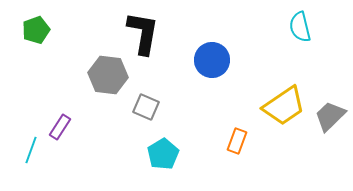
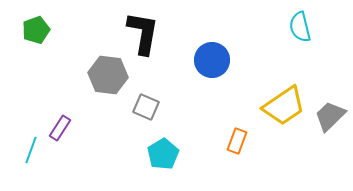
purple rectangle: moved 1 px down
